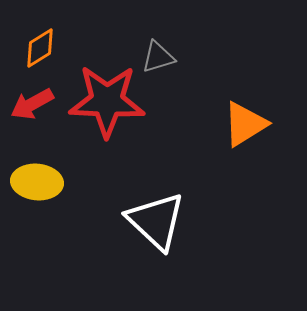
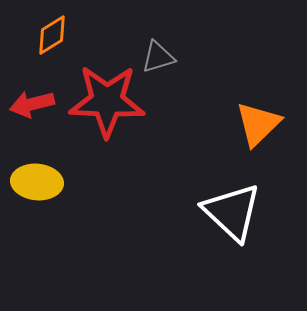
orange diamond: moved 12 px right, 13 px up
red arrow: rotated 15 degrees clockwise
orange triangle: moved 13 px right; rotated 12 degrees counterclockwise
white triangle: moved 76 px right, 9 px up
